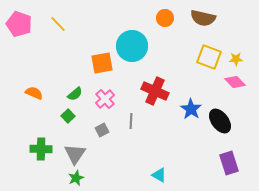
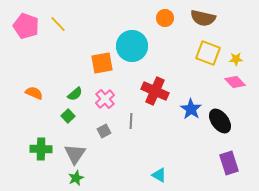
pink pentagon: moved 7 px right, 2 px down
yellow square: moved 1 px left, 4 px up
gray square: moved 2 px right, 1 px down
